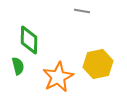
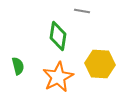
green diamond: moved 29 px right, 4 px up; rotated 8 degrees clockwise
yellow hexagon: moved 2 px right; rotated 16 degrees clockwise
